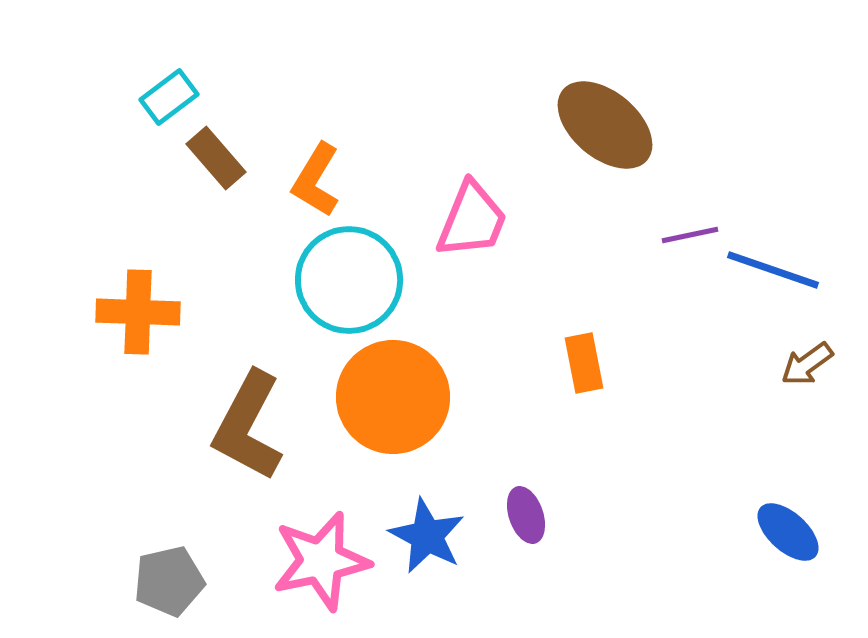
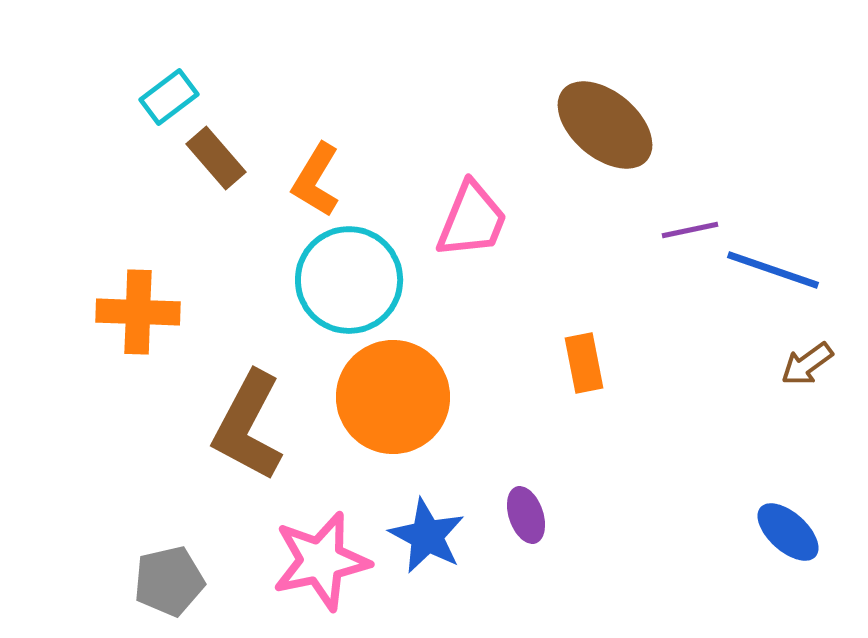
purple line: moved 5 px up
